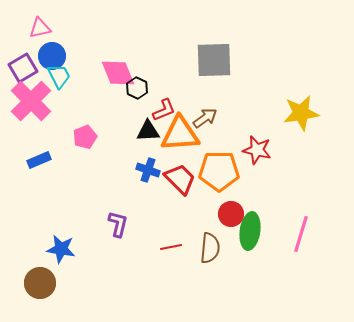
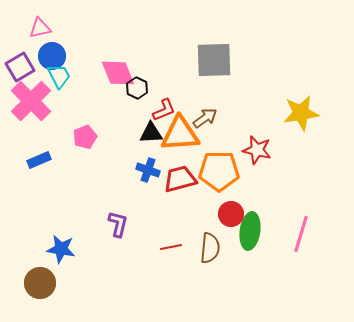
purple square: moved 3 px left, 1 px up
black triangle: moved 3 px right, 2 px down
red trapezoid: rotated 60 degrees counterclockwise
